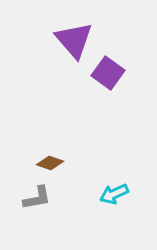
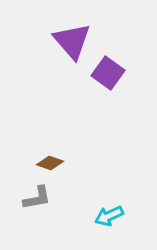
purple triangle: moved 2 px left, 1 px down
cyan arrow: moved 5 px left, 22 px down
